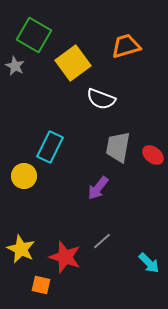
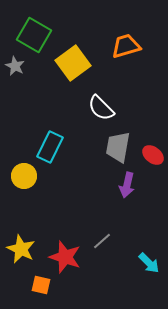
white semicircle: moved 9 px down; rotated 24 degrees clockwise
purple arrow: moved 29 px right, 3 px up; rotated 25 degrees counterclockwise
